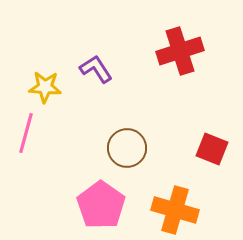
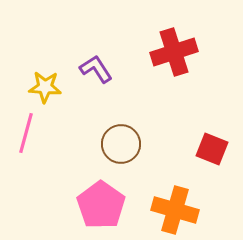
red cross: moved 6 px left, 1 px down
brown circle: moved 6 px left, 4 px up
